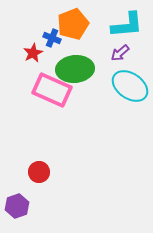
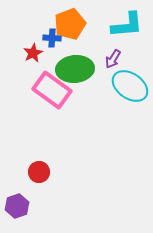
orange pentagon: moved 3 px left
blue cross: rotated 18 degrees counterclockwise
purple arrow: moved 7 px left, 6 px down; rotated 18 degrees counterclockwise
pink rectangle: rotated 12 degrees clockwise
